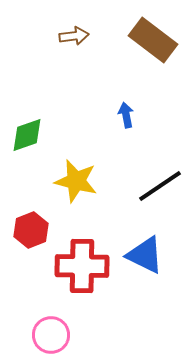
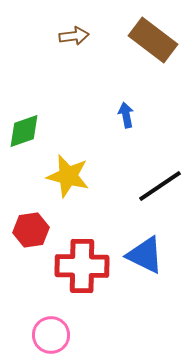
green diamond: moved 3 px left, 4 px up
yellow star: moved 8 px left, 5 px up
red hexagon: rotated 12 degrees clockwise
